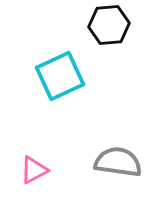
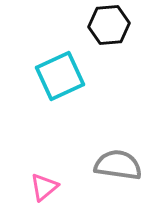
gray semicircle: moved 3 px down
pink triangle: moved 10 px right, 17 px down; rotated 12 degrees counterclockwise
